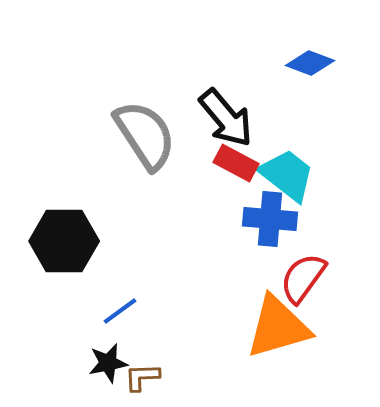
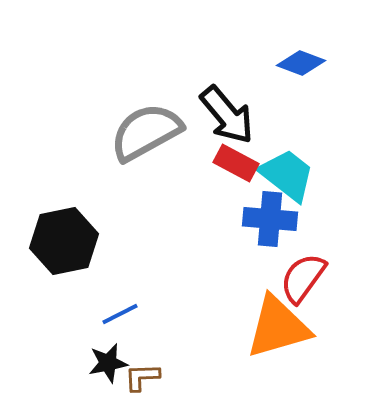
blue diamond: moved 9 px left
black arrow: moved 1 px right, 3 px up
gray semicircle: moved 1 px right, 3 px up; rotated 86 degrees counterclockwise
black hexagon: rotated 12 degrees counterclockwise
blue line: moved 3 px down; rotated 9 degrees clockwise
